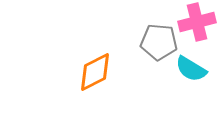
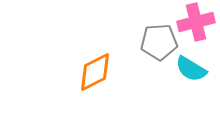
pink cross: moved 1 px left
gray pentagon: rotated 9 degrees counterclockwise
